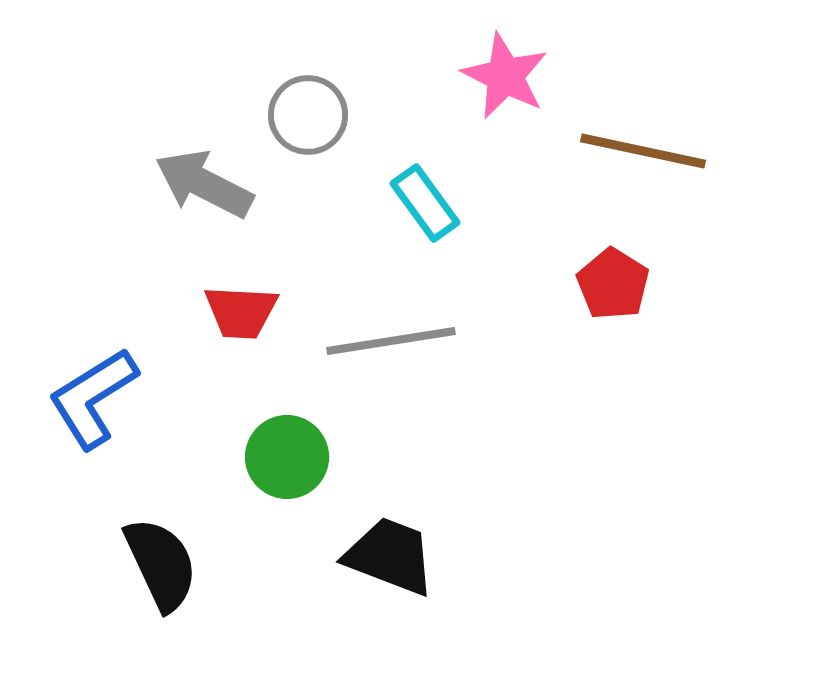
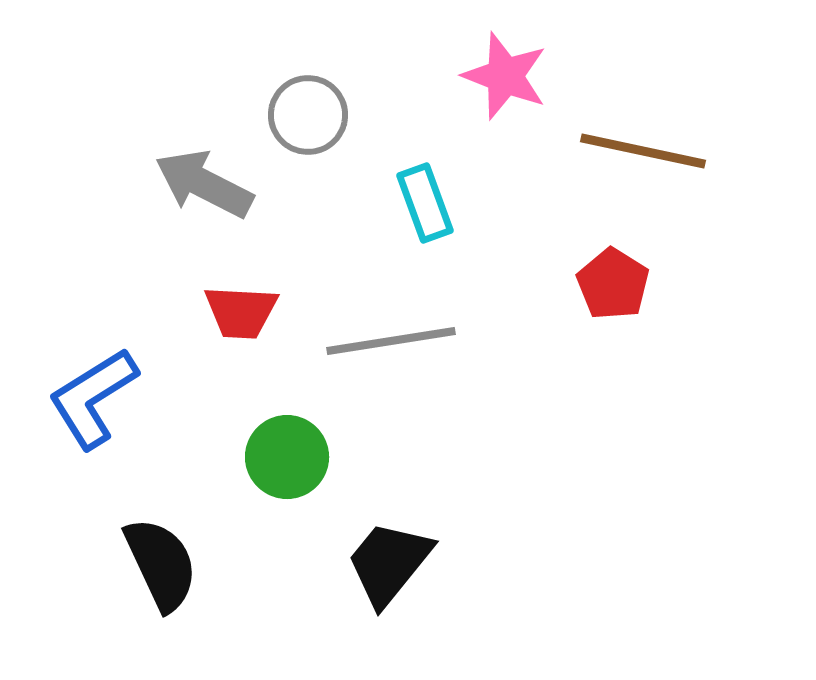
pink star: rotated 6 degrees counterclockwise
cyan rectangle: rotated 16 degrees clockwise
black trapezoid: moved 1 px left, 7 px down; rotated 72 degrees counterclockwise
